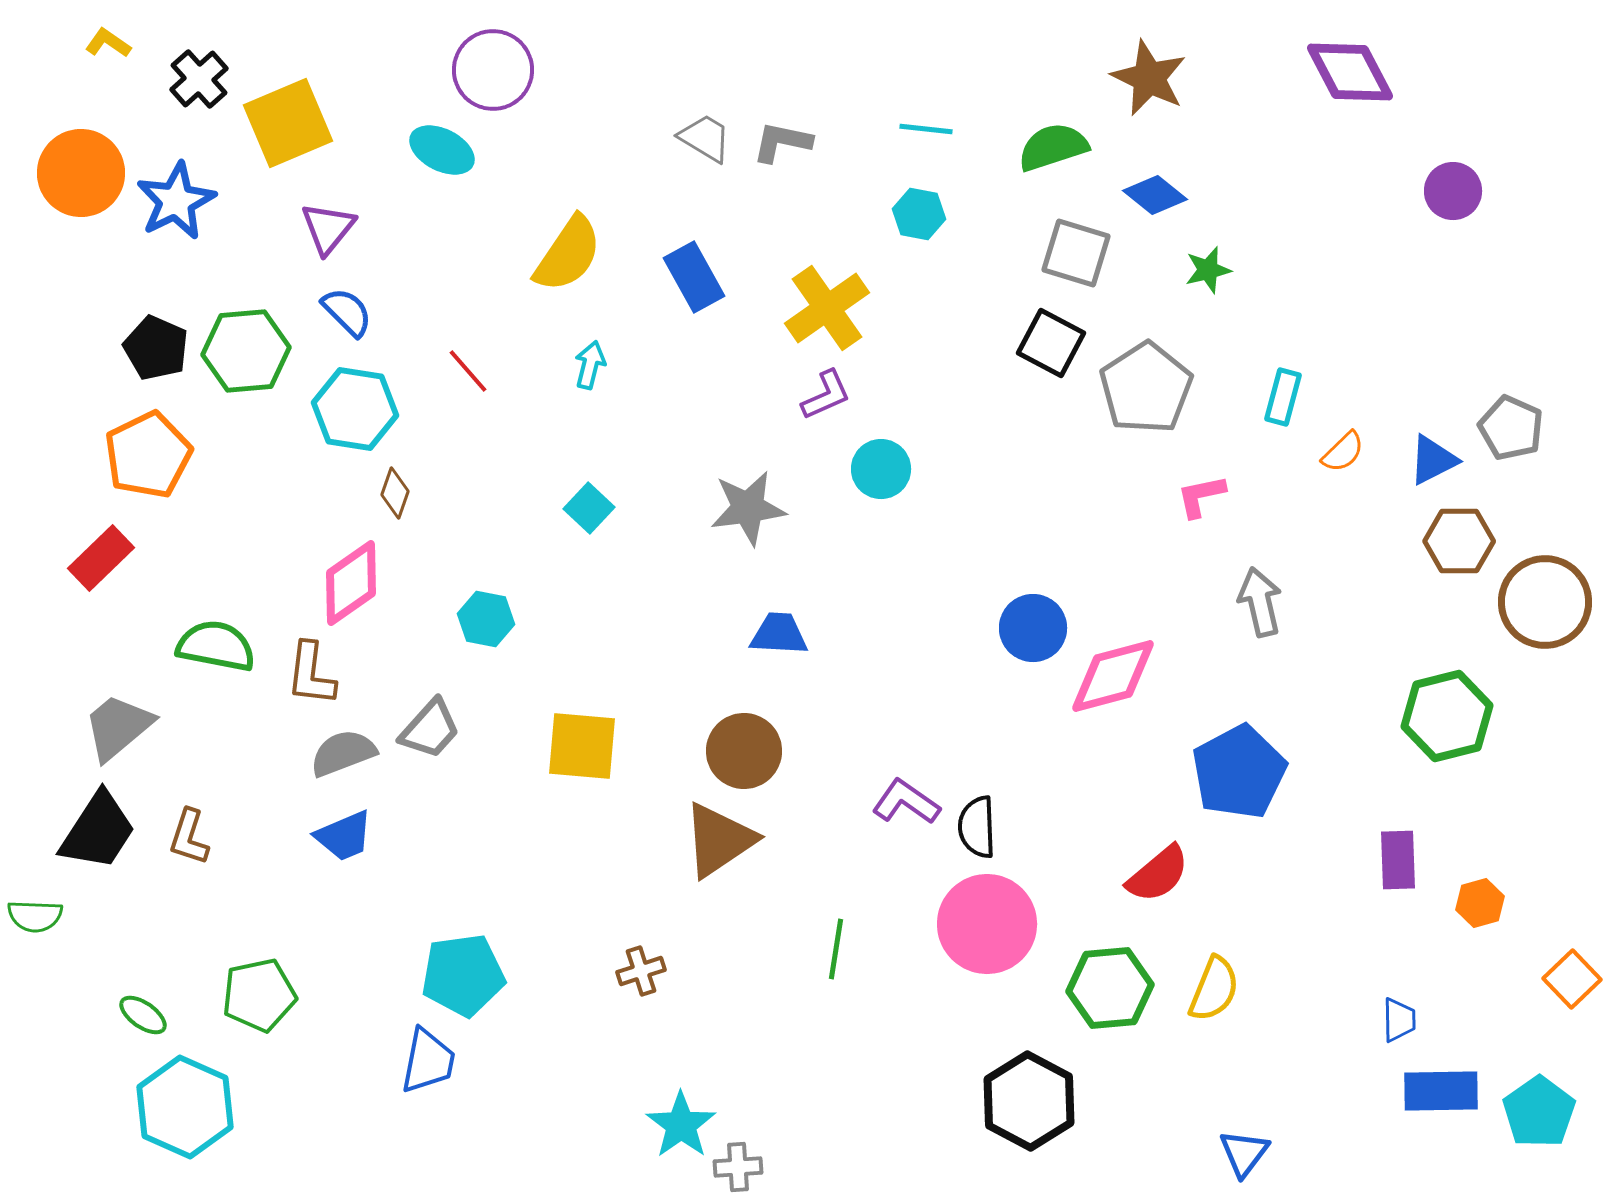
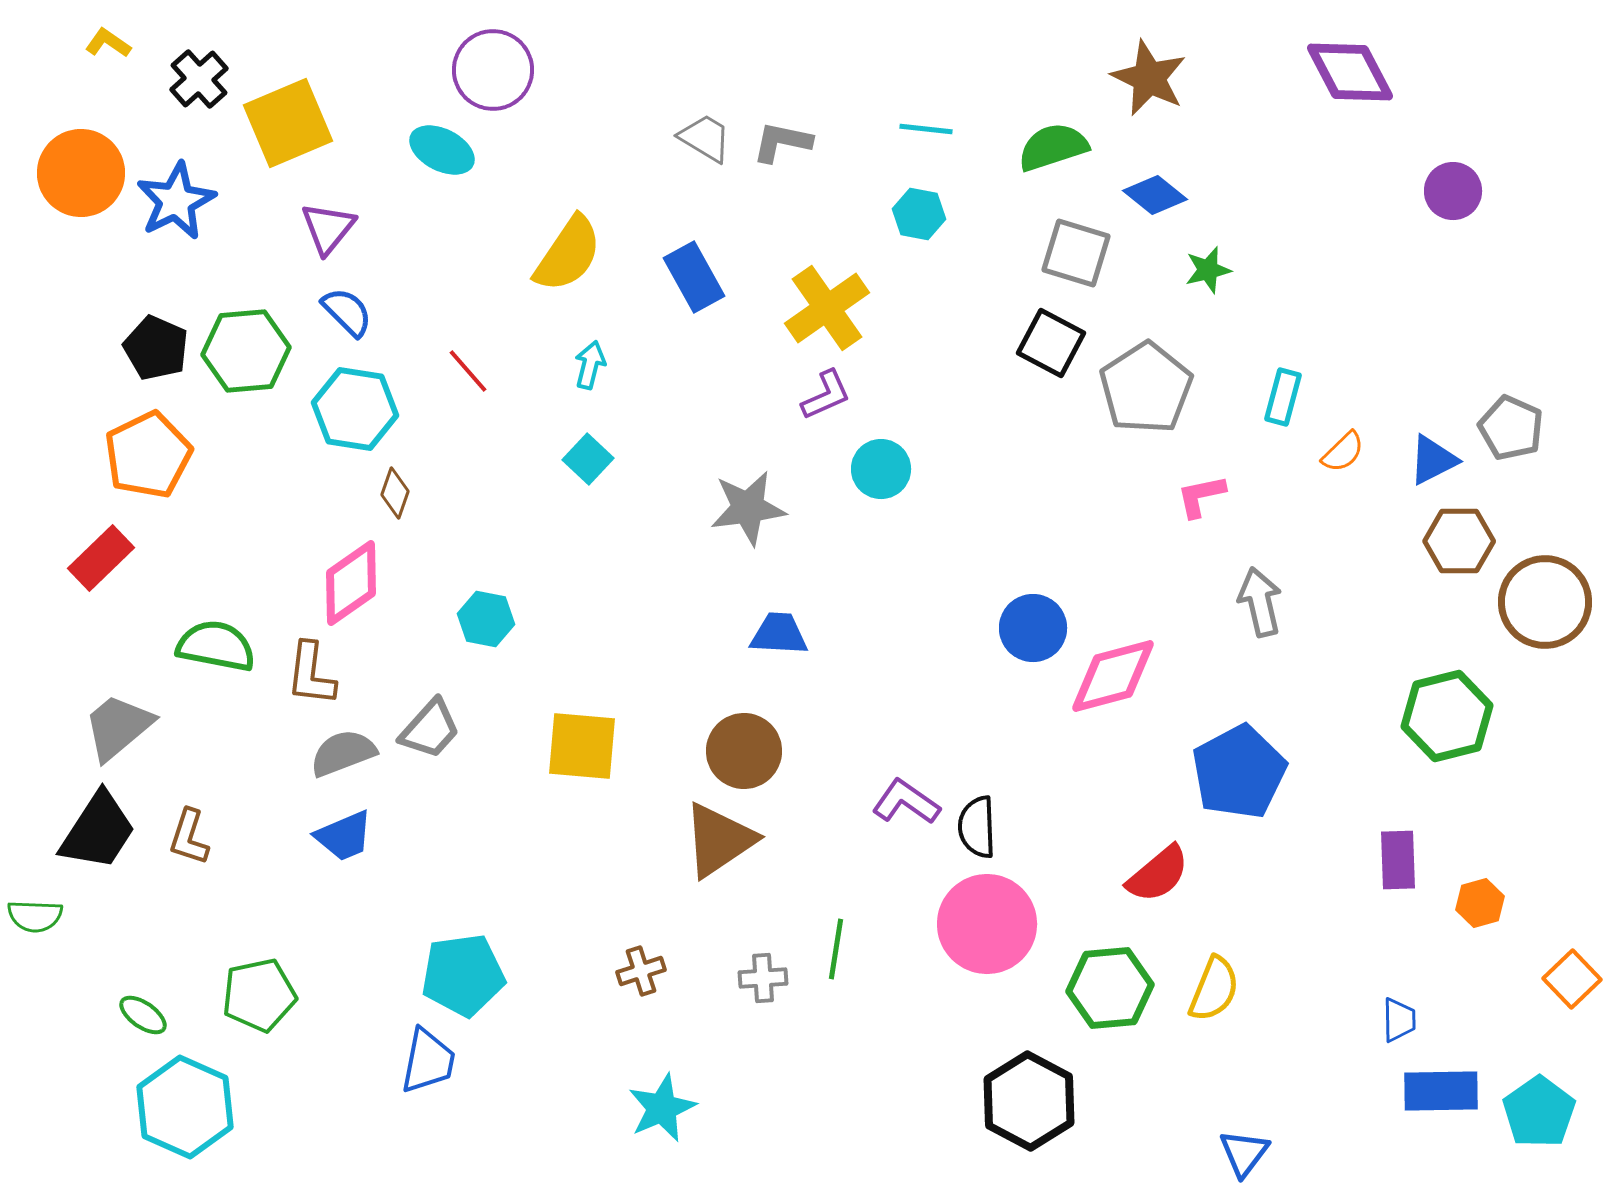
cyan square at (589, 508): moved 1 px left, 49 px up
cyan star at (681, 1125): moved 19 px left, 17 px up; rotated 12 degrees clockwise
gray cross at (738, 1167): moved 25 px right, 189 px up
